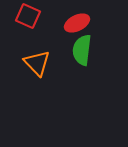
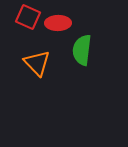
red square: moved 1 px down
red ellipse: moved 19 px left; rotated 25 degrees clockwise
